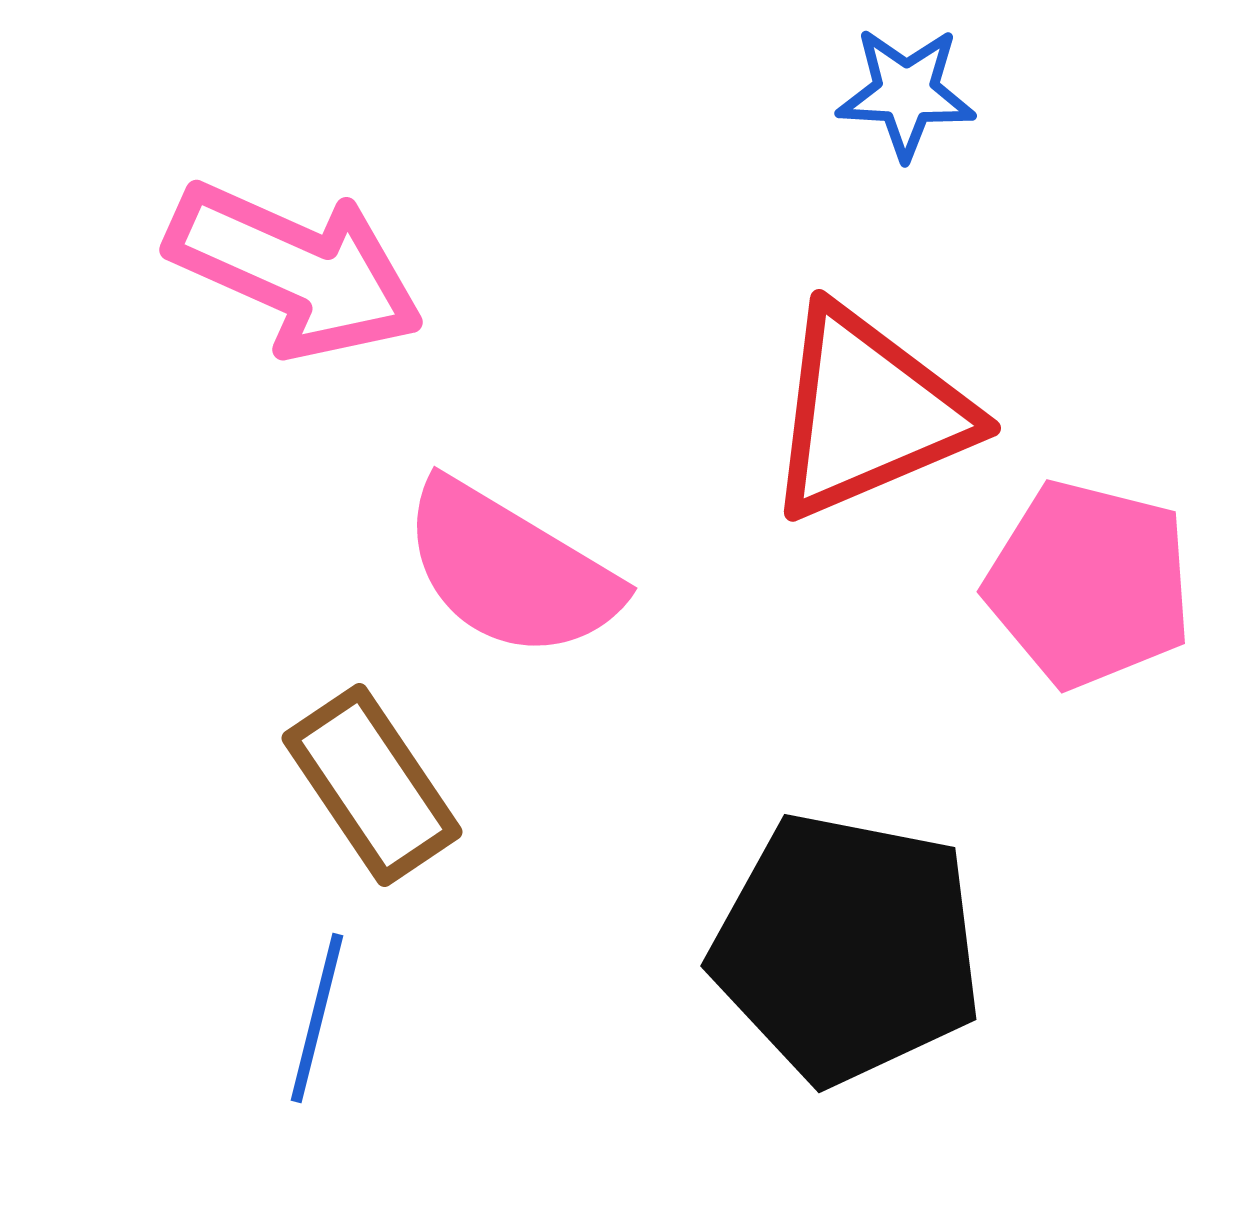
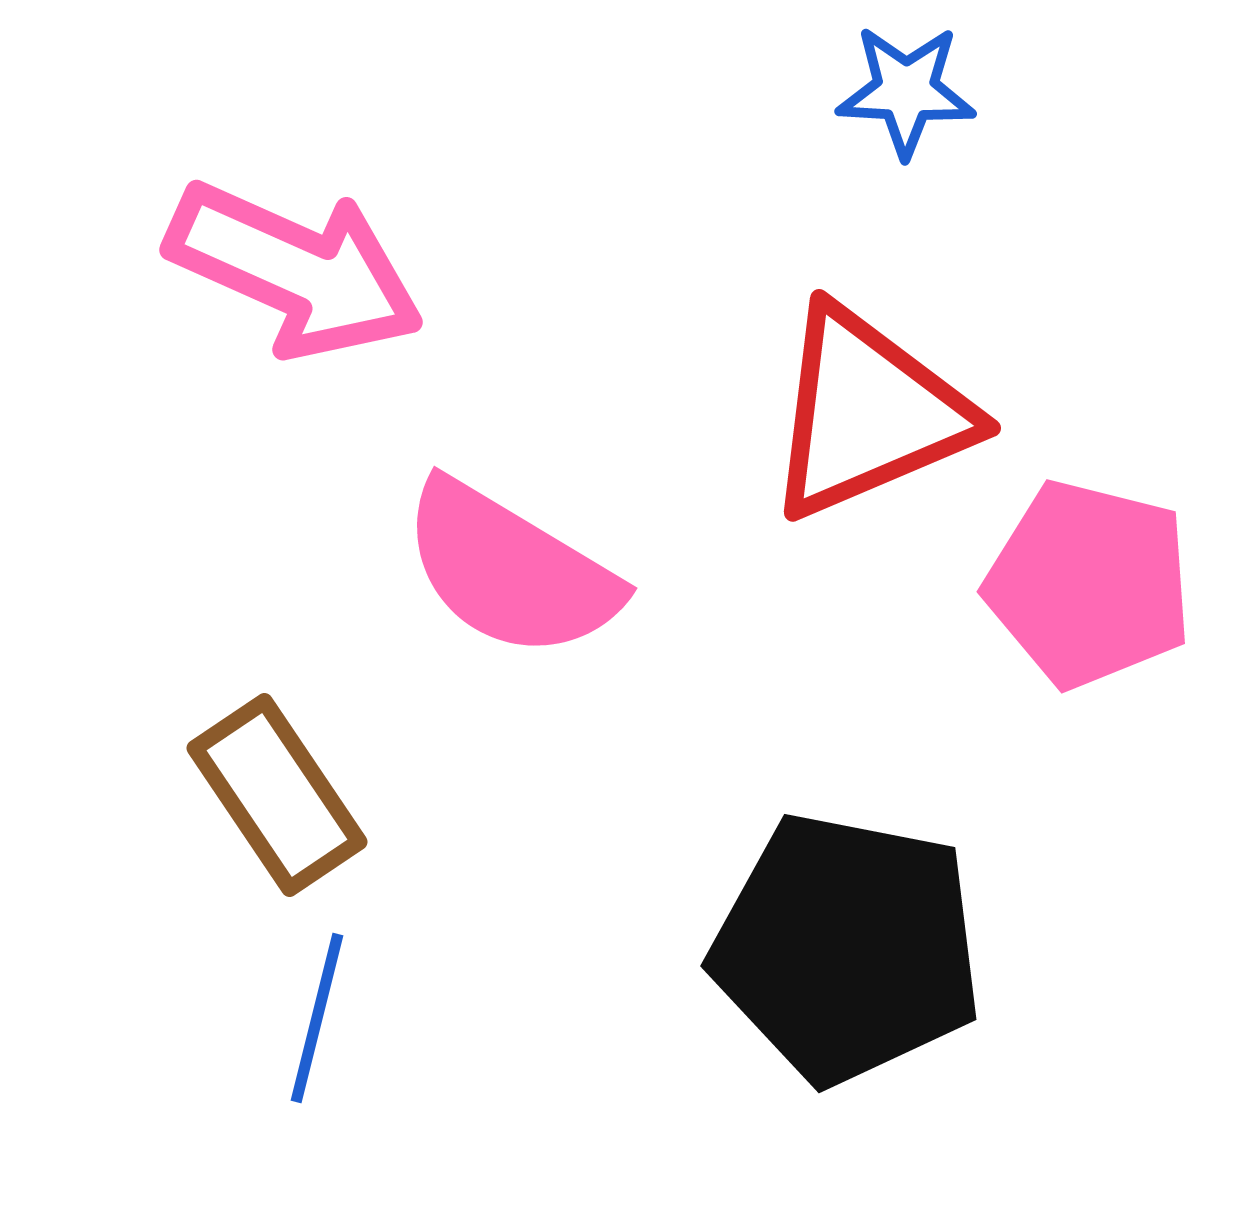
blue star: moved 2 px up
brown rectangle: moved 95 px left, 10 px down
